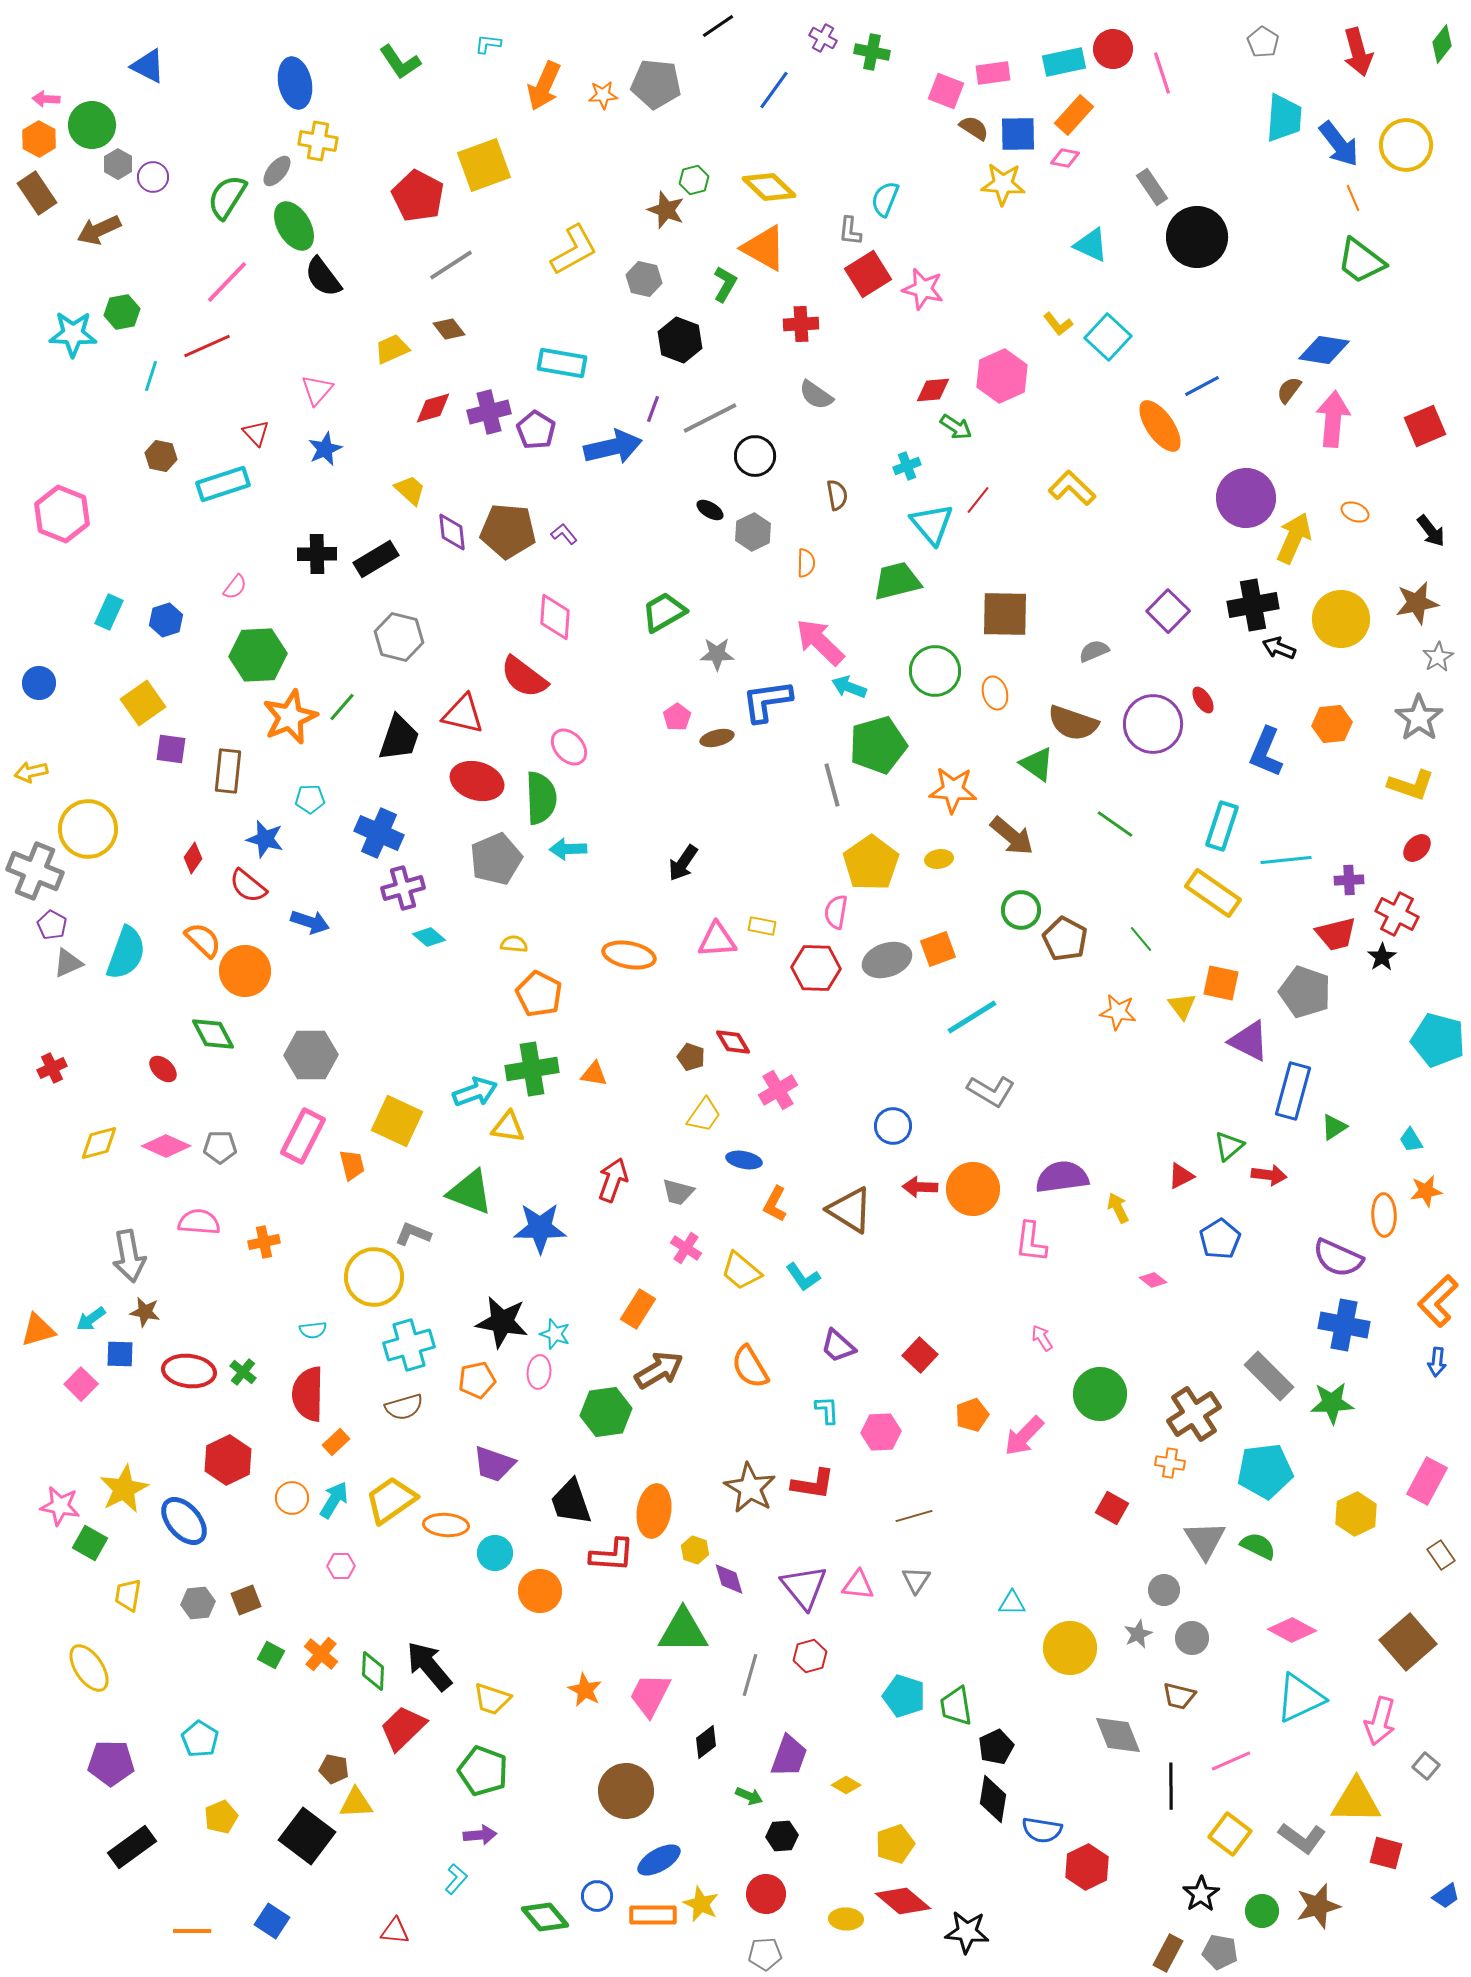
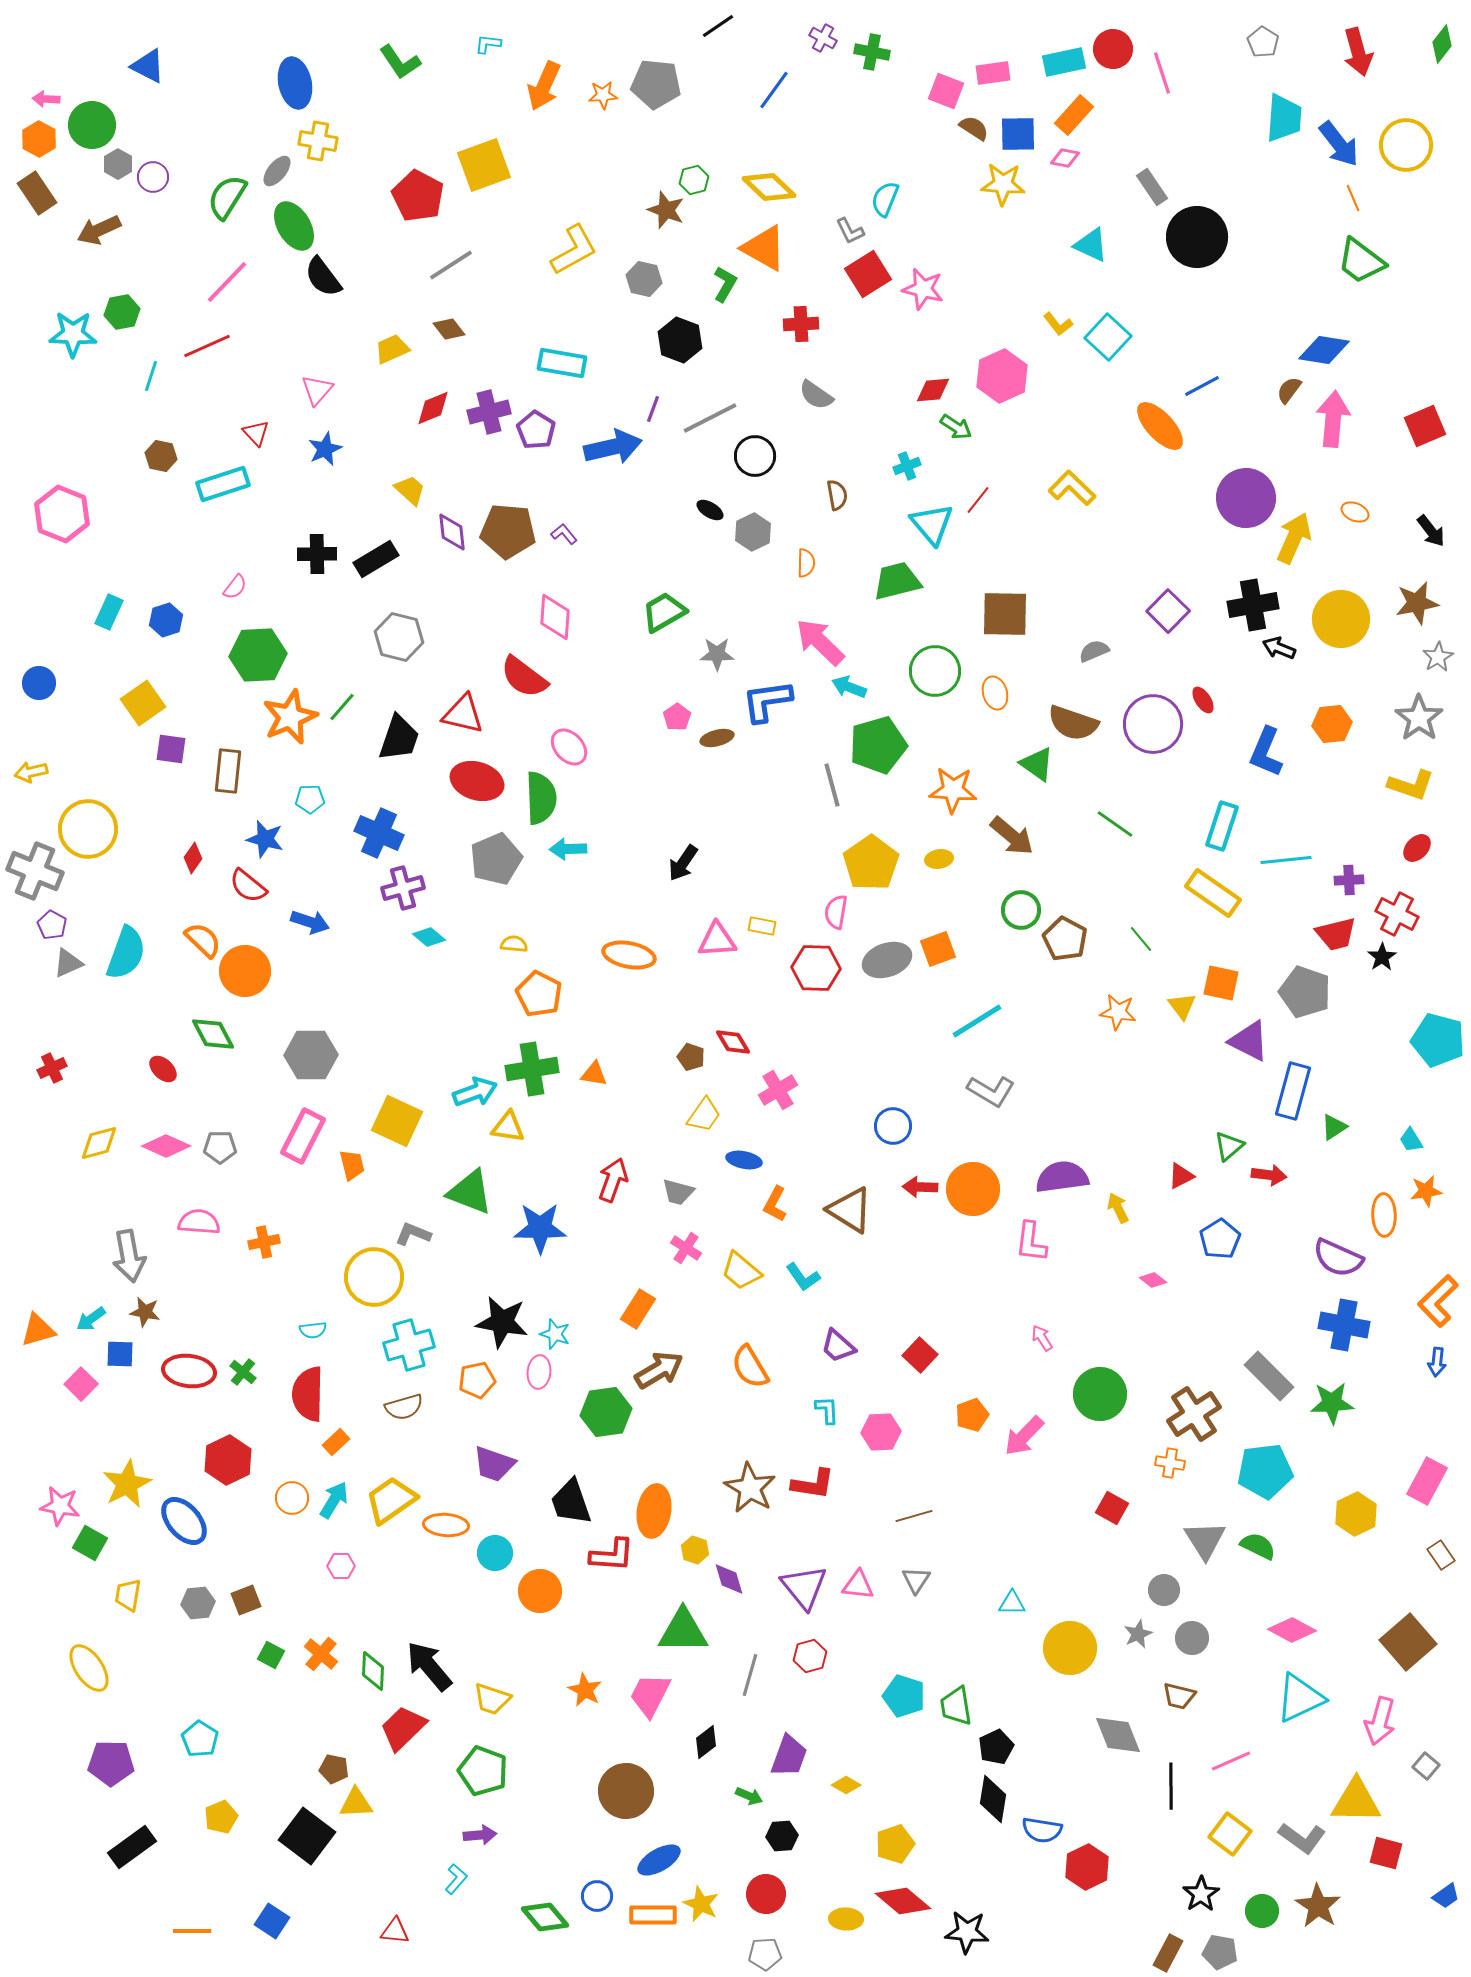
gray L-shape at (850, 231): rotated 32 degrees counterclockwise
red diamond at (433, 408): rotated 6 degrees counterclockwise
orange ellipse at (1160, 426): rotated 8 degrees counterclockwise
cyan line at (972, 1017): moved 5 px right, 4 px down
yellow star at (124, 1489): moved 3 px right, 5 px up
brown star at (1318, 1906): rotated 24 degrees counterclockwise
